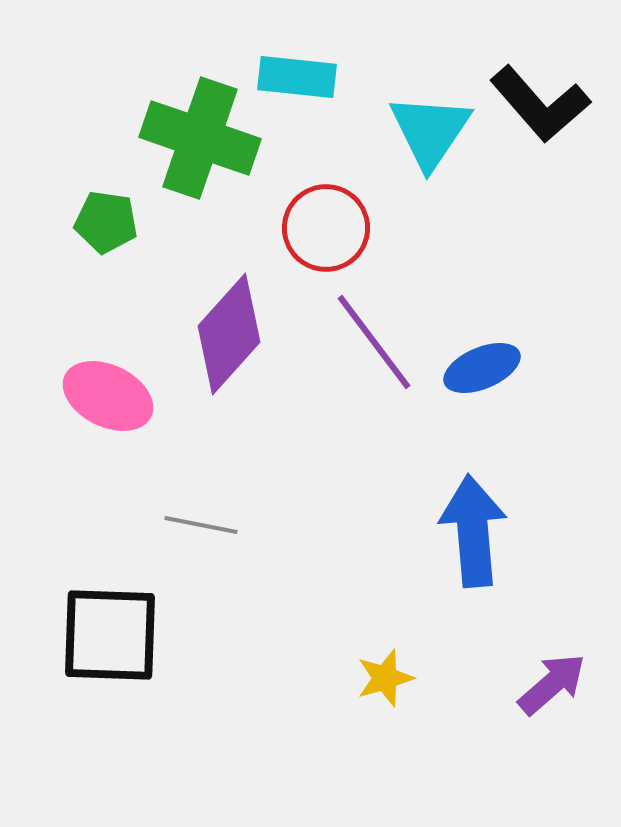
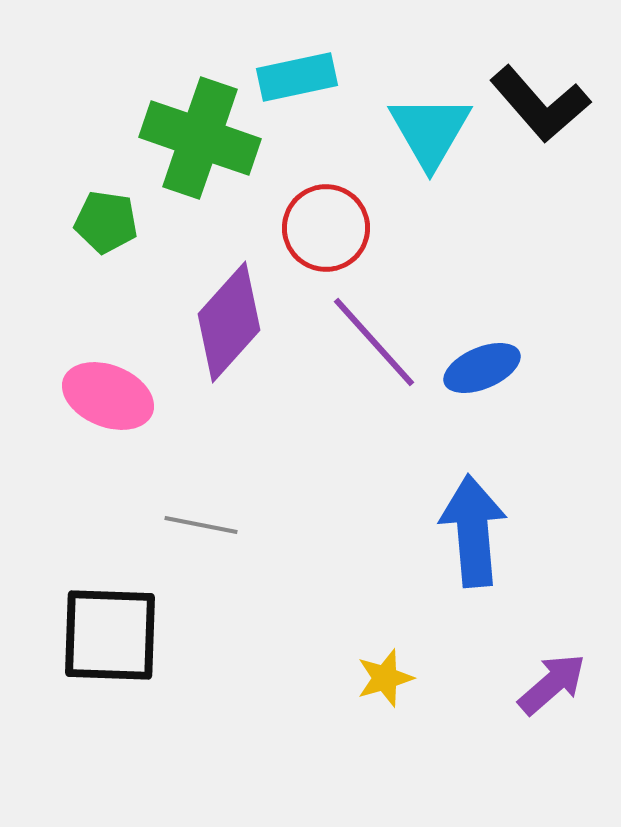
cyan rectangle: rotated 18 degrees counterclockwise
cyan triangle: rotated 4 degrees counterclockwise
purple diamond: moved 12 px up
purple line: rotated 5 degrees counterclockwise
pink ellipse: rotated 4 degrees counterclockwise
